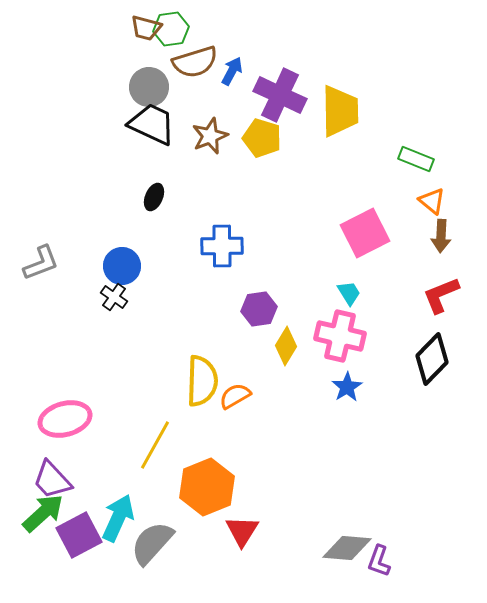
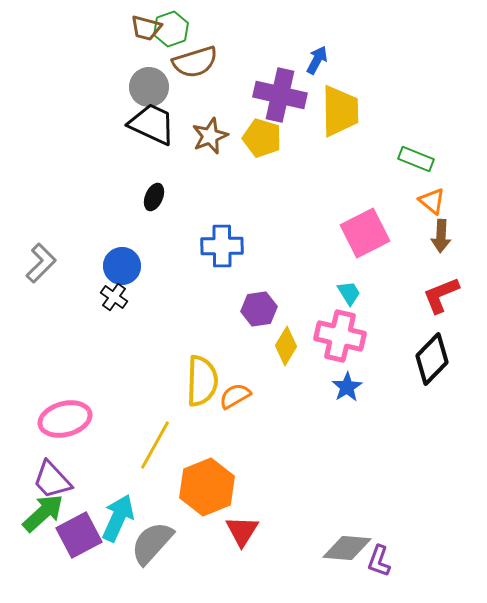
green hexagon: rotated 12 degrees counterclockwise
blue arrow: moved 85 px right, 11 px up
purple cross: rotated 12 degrees counterclockwise
gray L-shape: rotated 24 degrees counterclockwise
